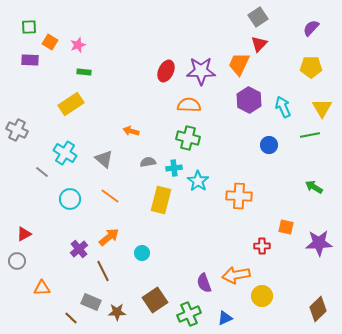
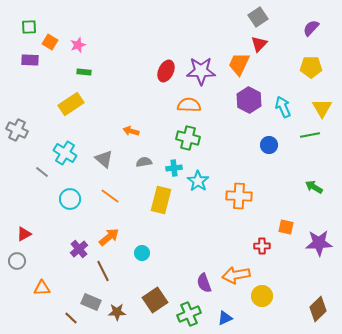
gray semicircle at (148, 162): moved 4 px left
